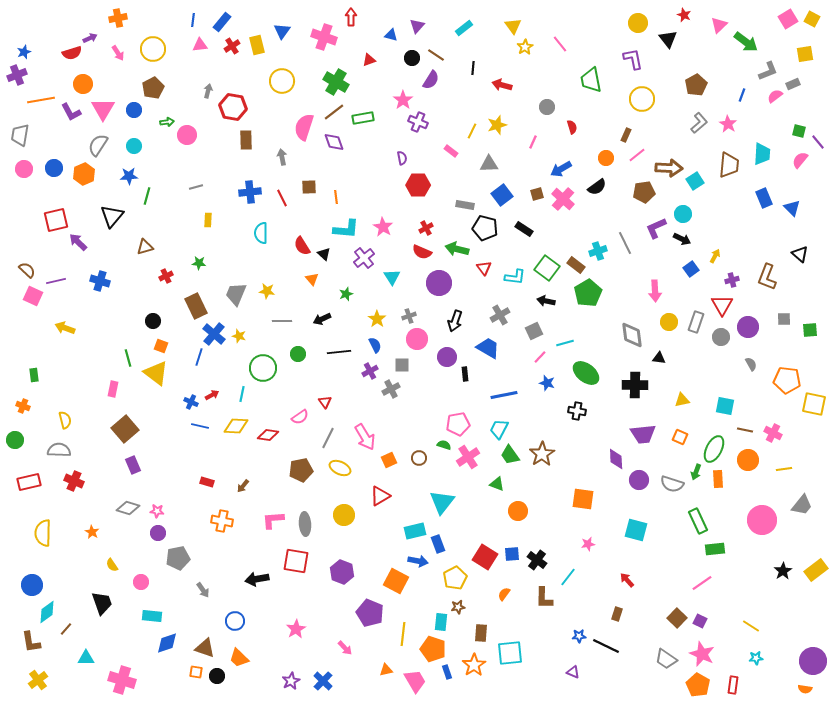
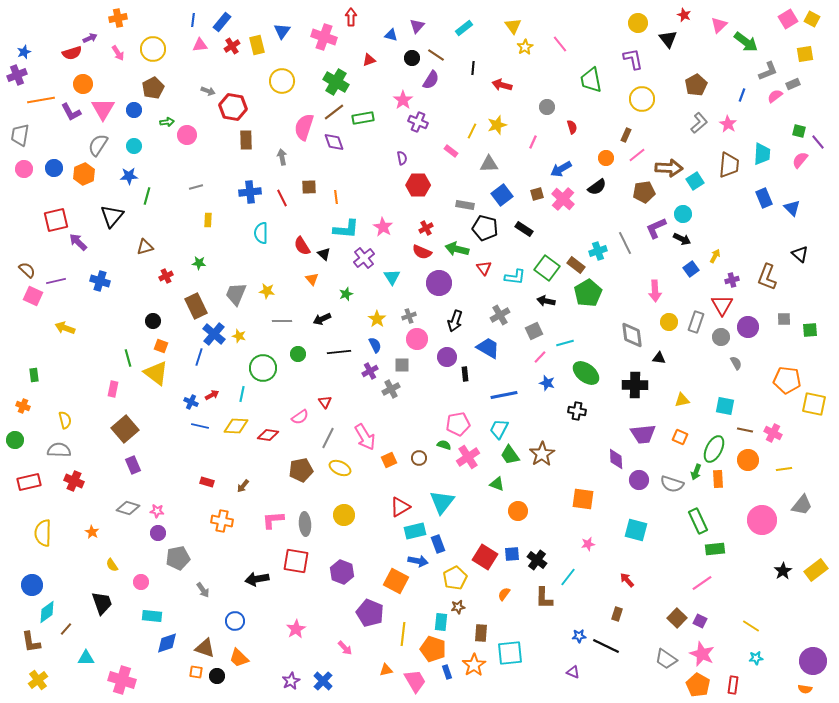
gray arrow at (208, 91): rotated 96 degrees clockwise
gray semicircle at (751, 364): moved 15 px left, 1 px up
red triangle at (380, 496): moved 20 px right, 11 px down
